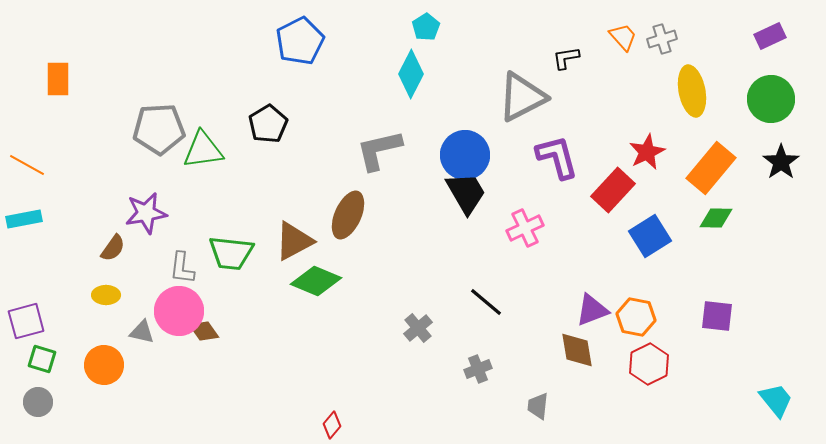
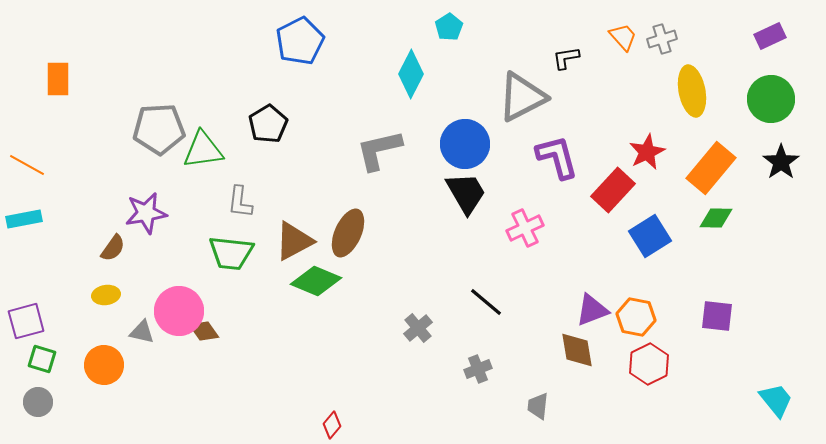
cyan pentagon at (426, 27): moved 23 px right
blue circle at (465, 155): moved 11 px up
brown ellipse at (348, 215): moved 18 px down
gray L-shape at (182, 268): moved 58 px right, 66 px up
yellow ellipse at (106, 295): rotated 8 degrees counterclockwise
